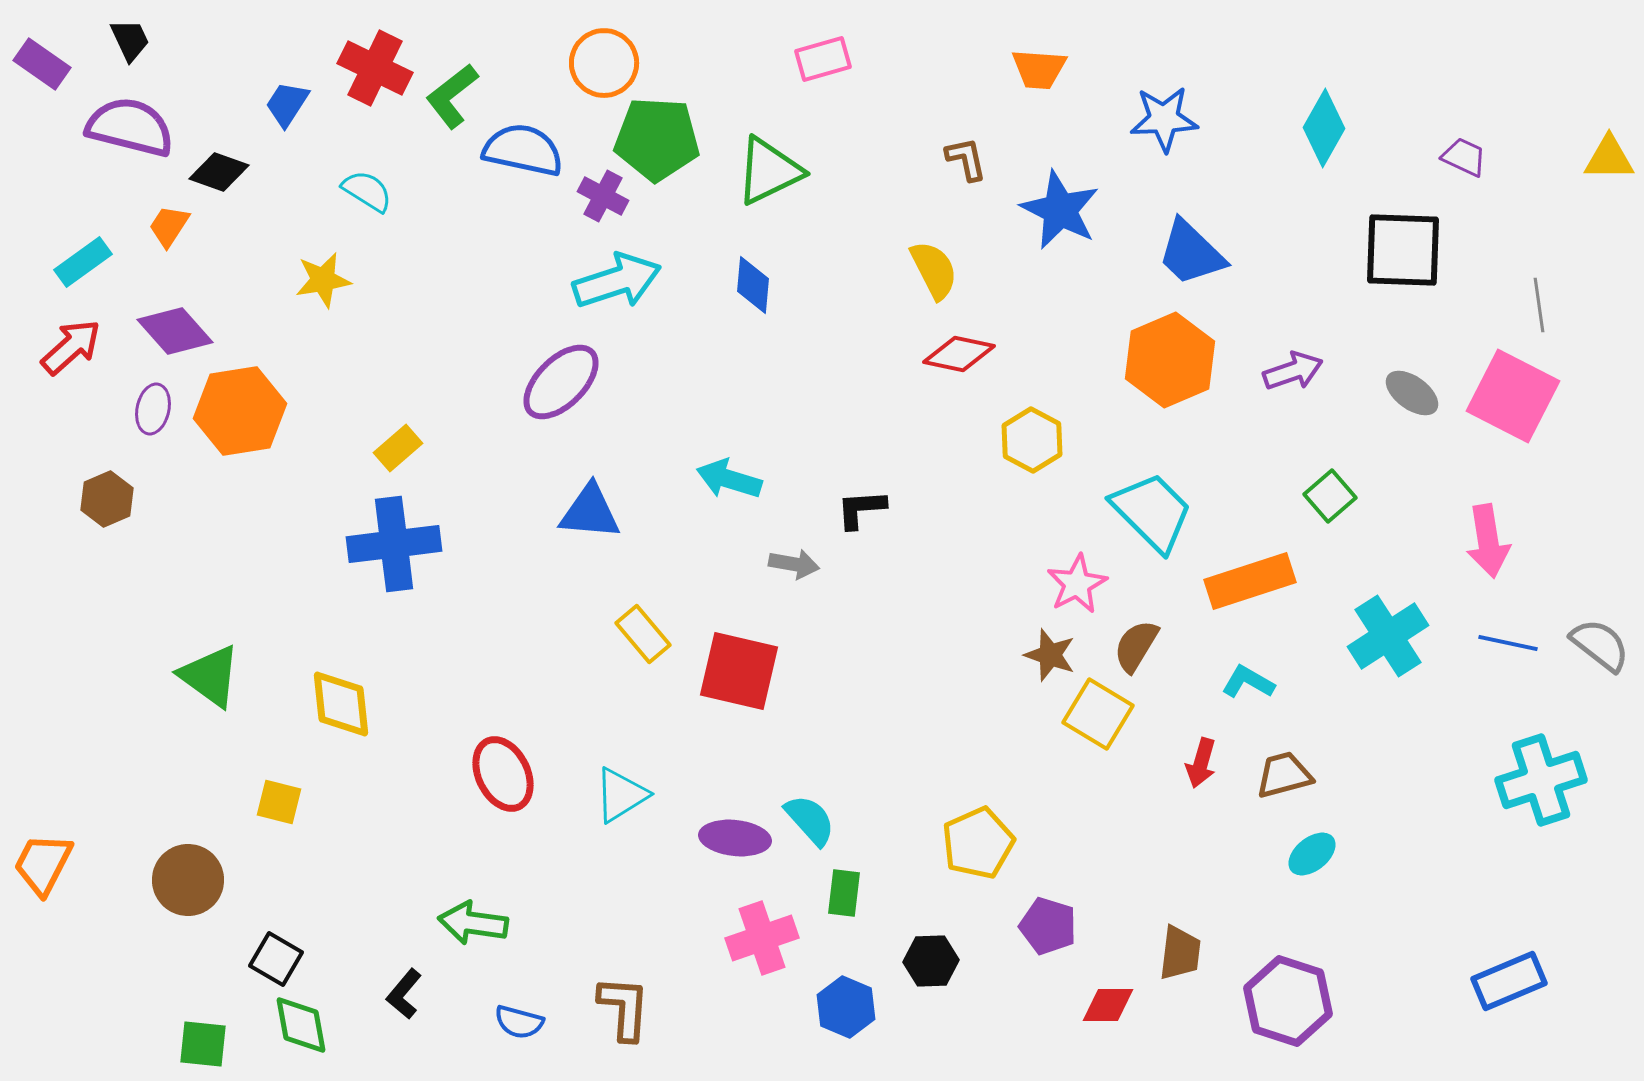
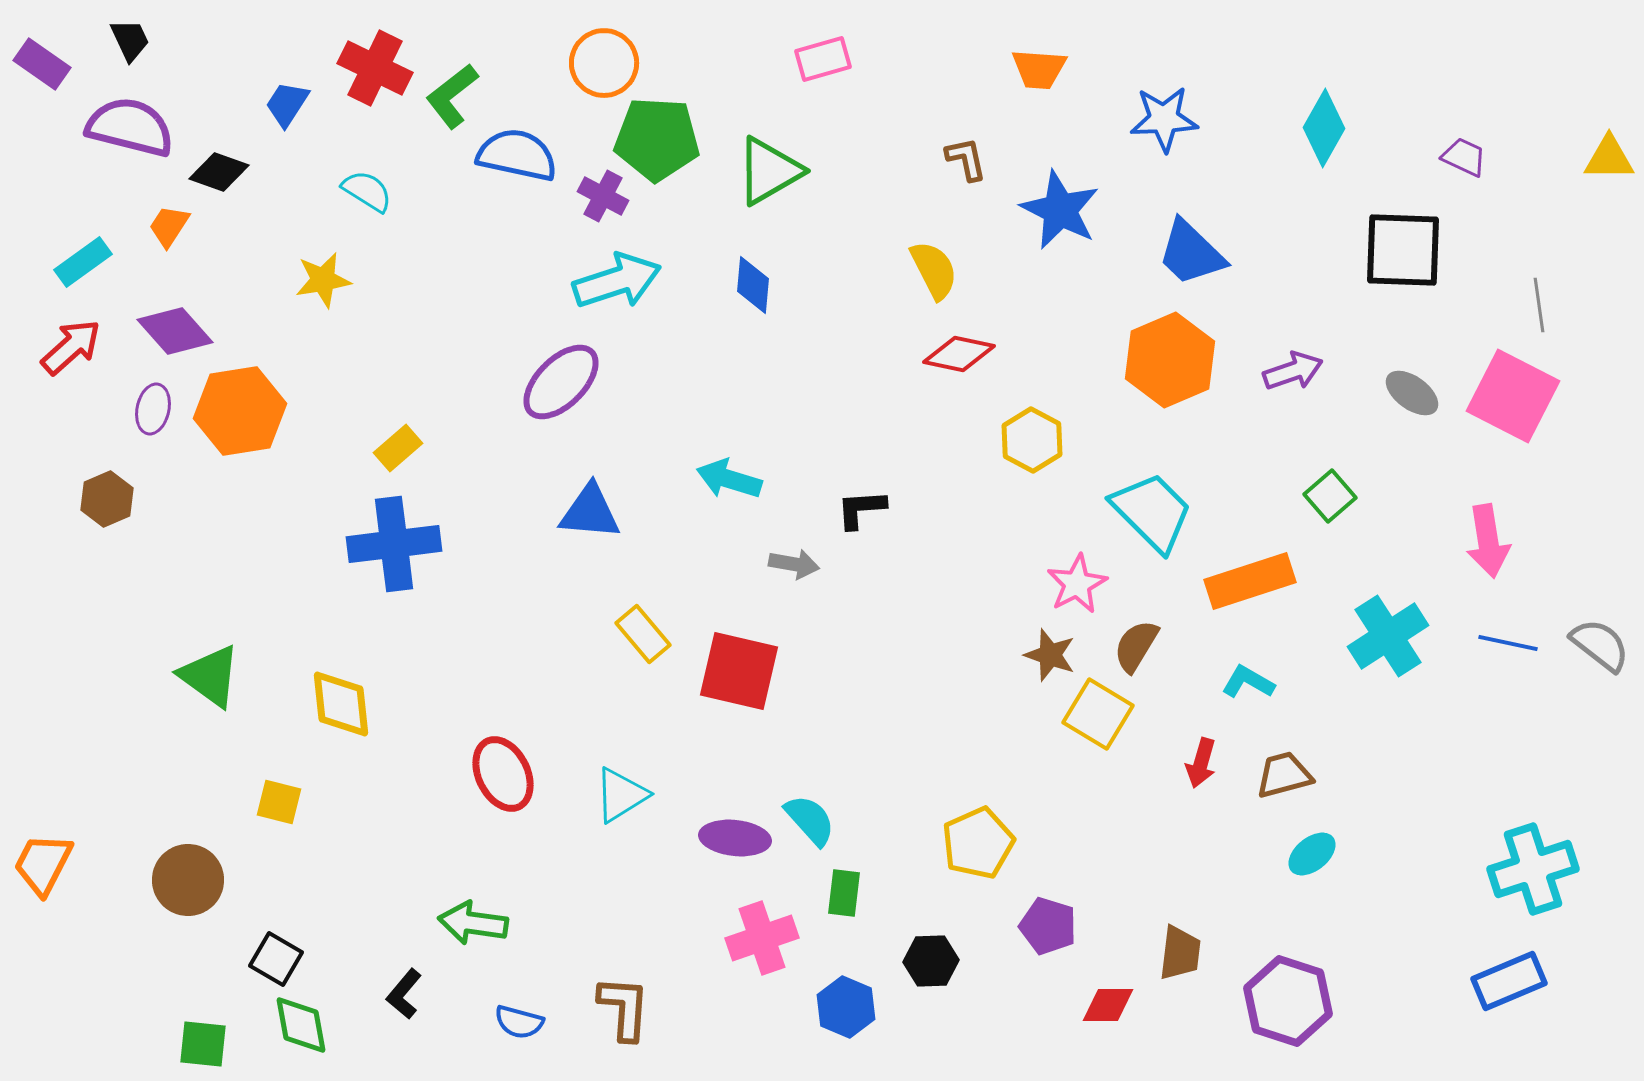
blue semicircle at (523, 150): moved 6 px left, 5 px down
green triangle at (769, 171): rotated 4 degrees counterclockwise
cyan cross at (1541, 780): moved 8 px left, 89 px down
